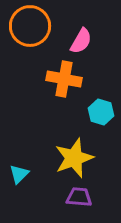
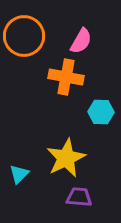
orange circle: moved 6 px left, 10 px down
orange cross: moved 2 px right, 2 px up
cyan hexagon: rotated 15 degrees counterclockwise
yellow star: moved 8 px left; rotated 6 degrees counterclockwise
